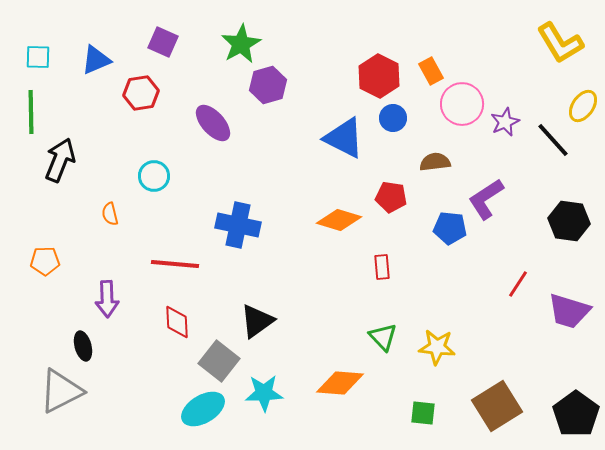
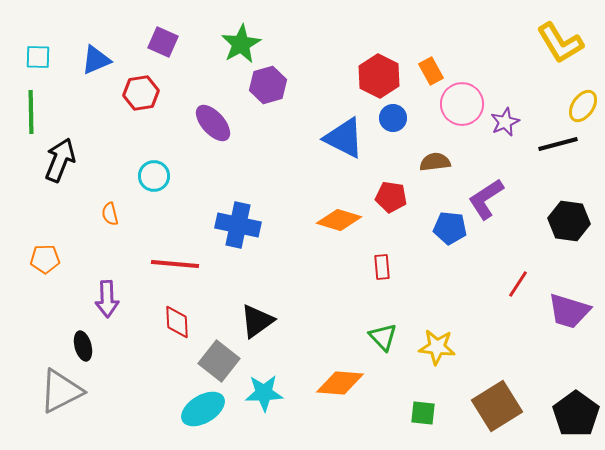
black line at (553, 140): moved 5 px right, 4 px down; rotated 63 degrees counterclockwise
orange pentagon at (45, 261): moved 2 px up
